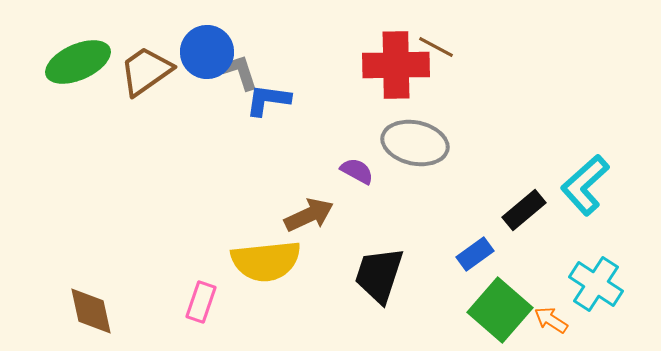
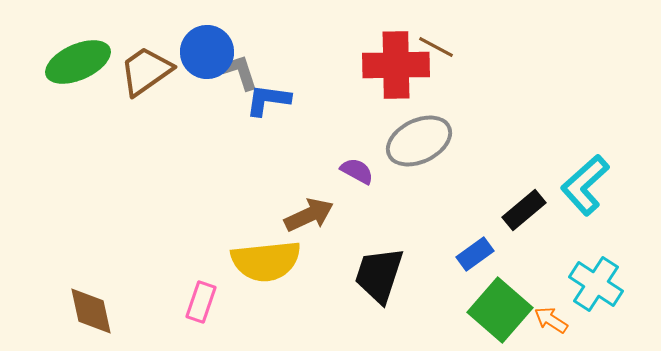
gray ellipse: moved 4 px right, 2 px up; rotated 38 degrees counterclockwise
